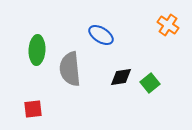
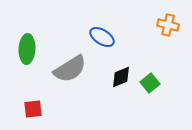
orange cross: rotated 20 degrees counterclockwise
blue ellipse: moved 1 px right, 2 px down
green ellipse: moved 10 px left, 1 px up
gray semicircle: rotated 116 degrees counterclockwise
black diamond: rotated 15 degrees counterclockwise
